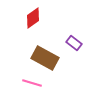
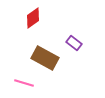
pink line: moved 8 px left
